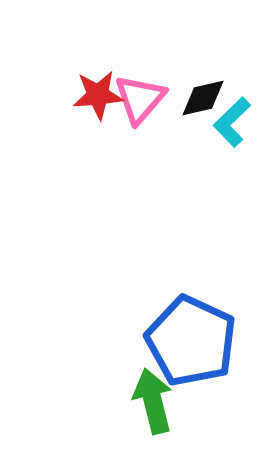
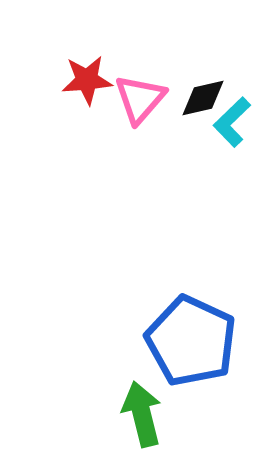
red star: moved 11 px left, 15 px up
green arrow: moved 11 px left, 13 px down
